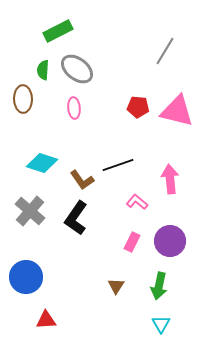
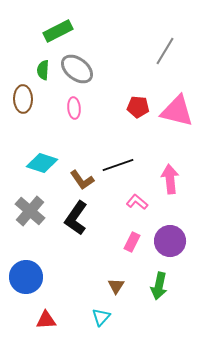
cyan triangle: moved 60 px left, 7 px up; rotated 12 degrees clockwise
